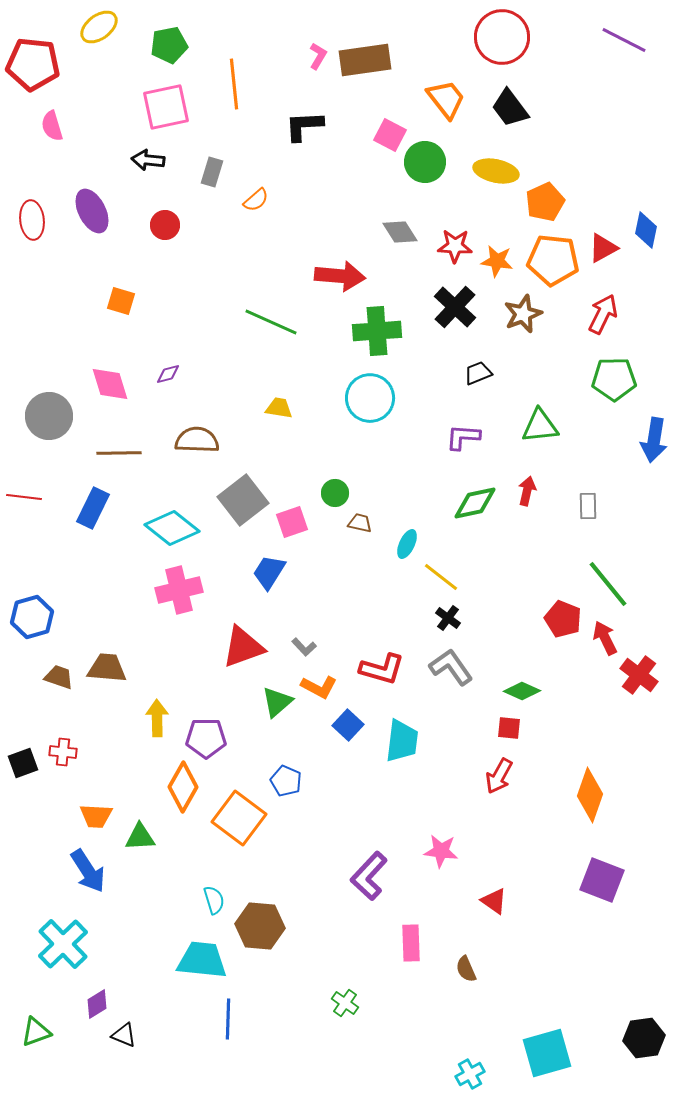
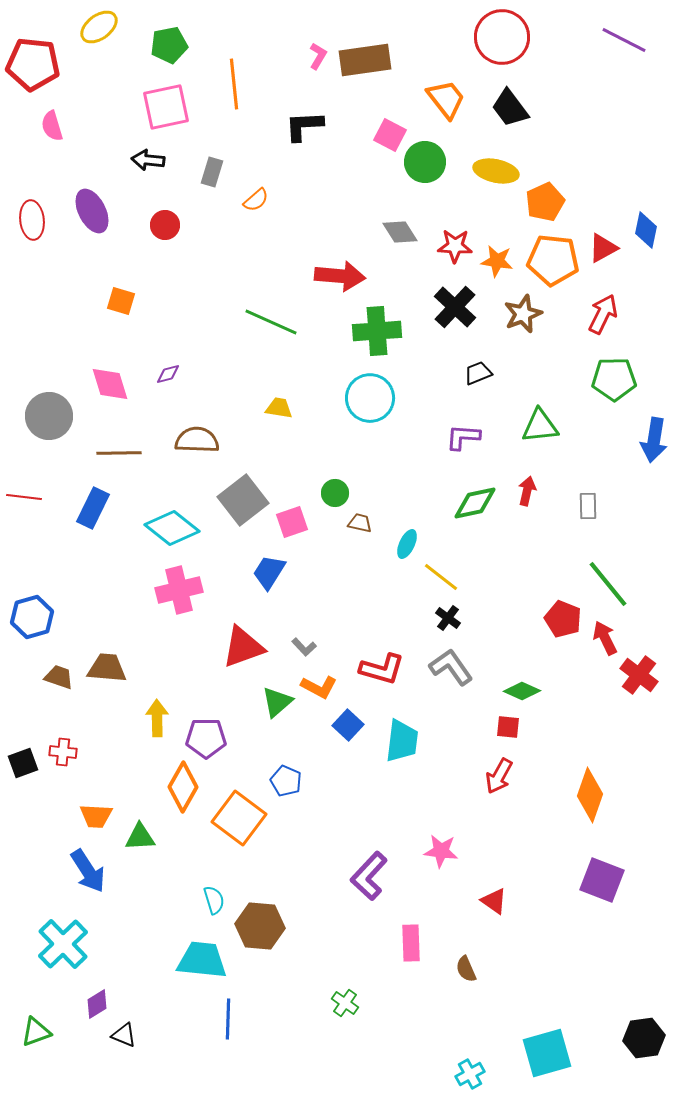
red square at (509, 728): moved 1 px left, 1 px up
